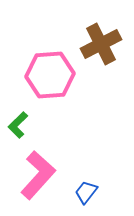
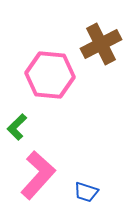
pink hexagon: rotated 9 degrees clockwise
green L-shape: moved 1 px left, 2 px down
blue trapezoid: rotated 110 degrees counterclockwise
